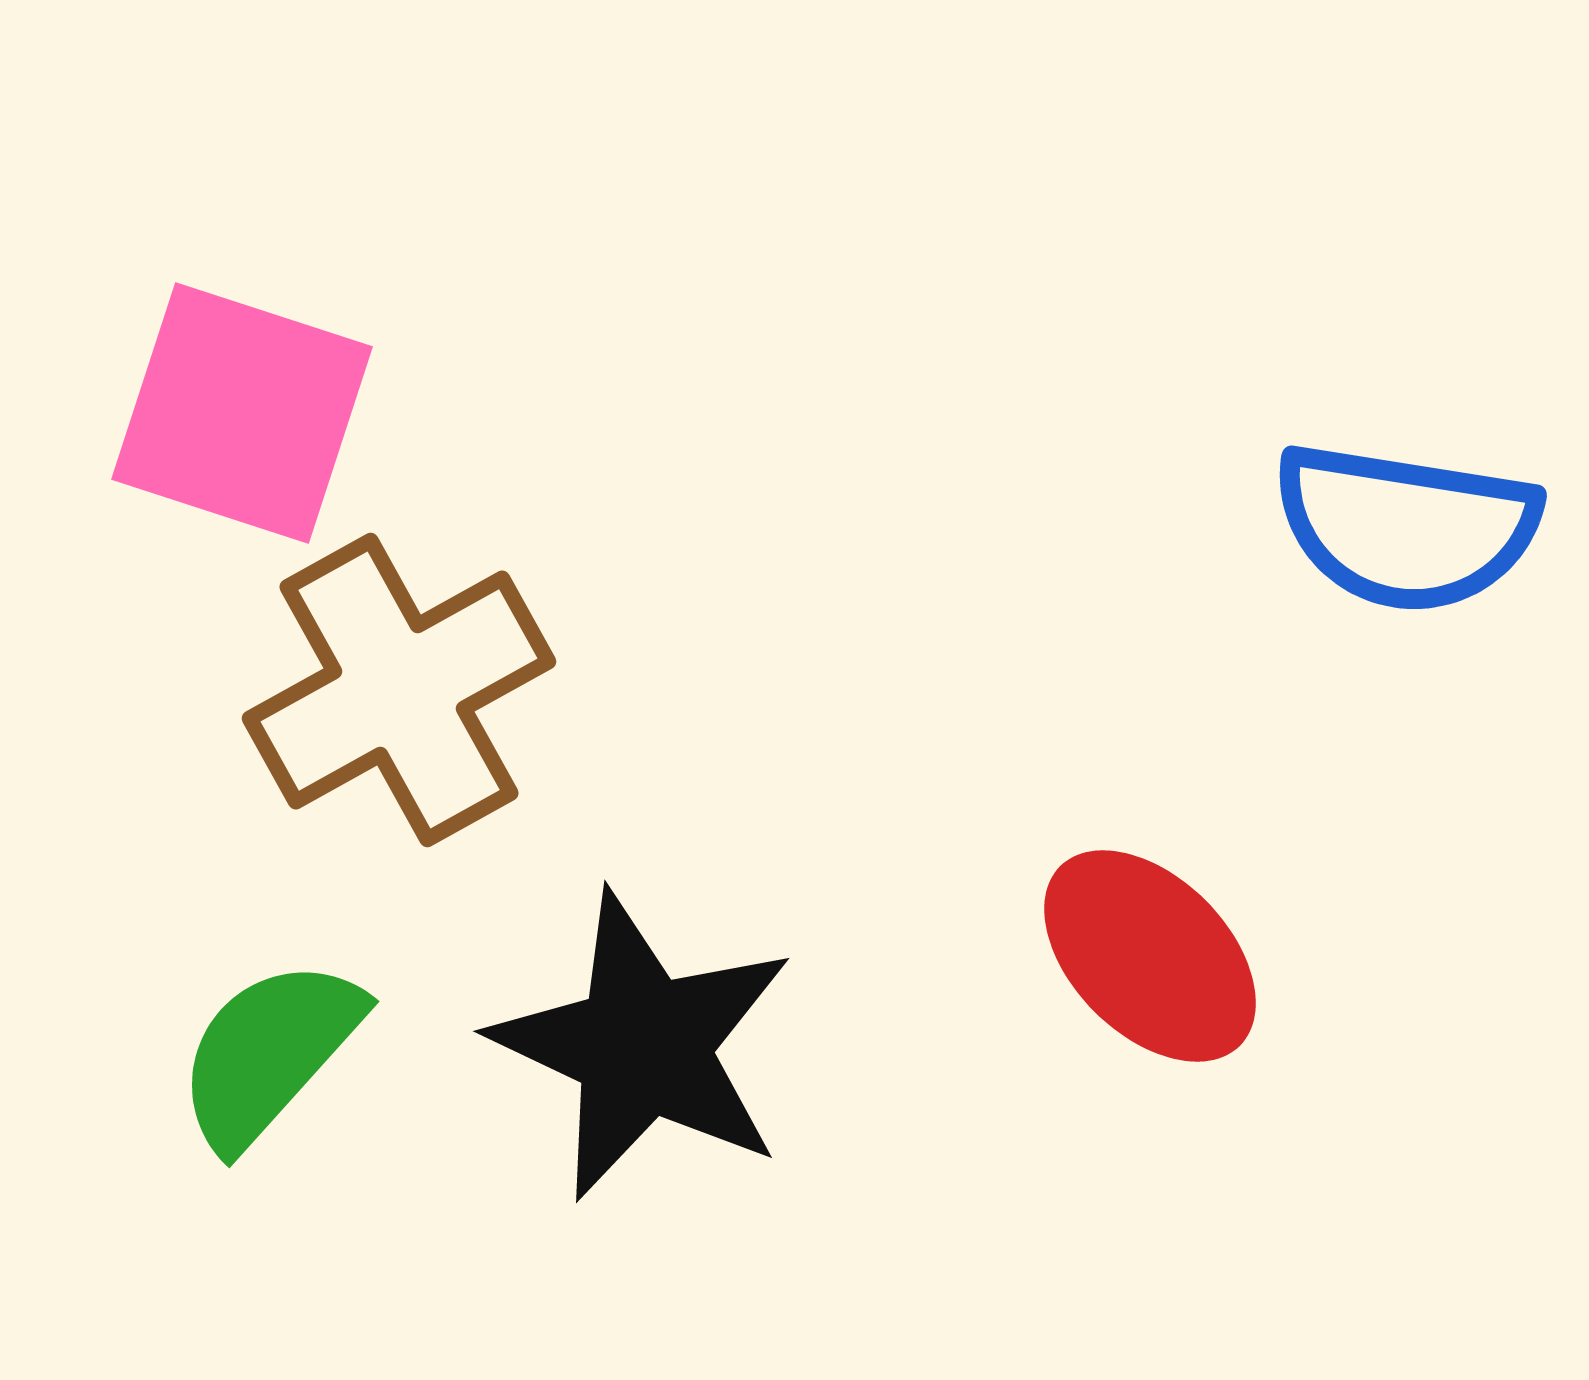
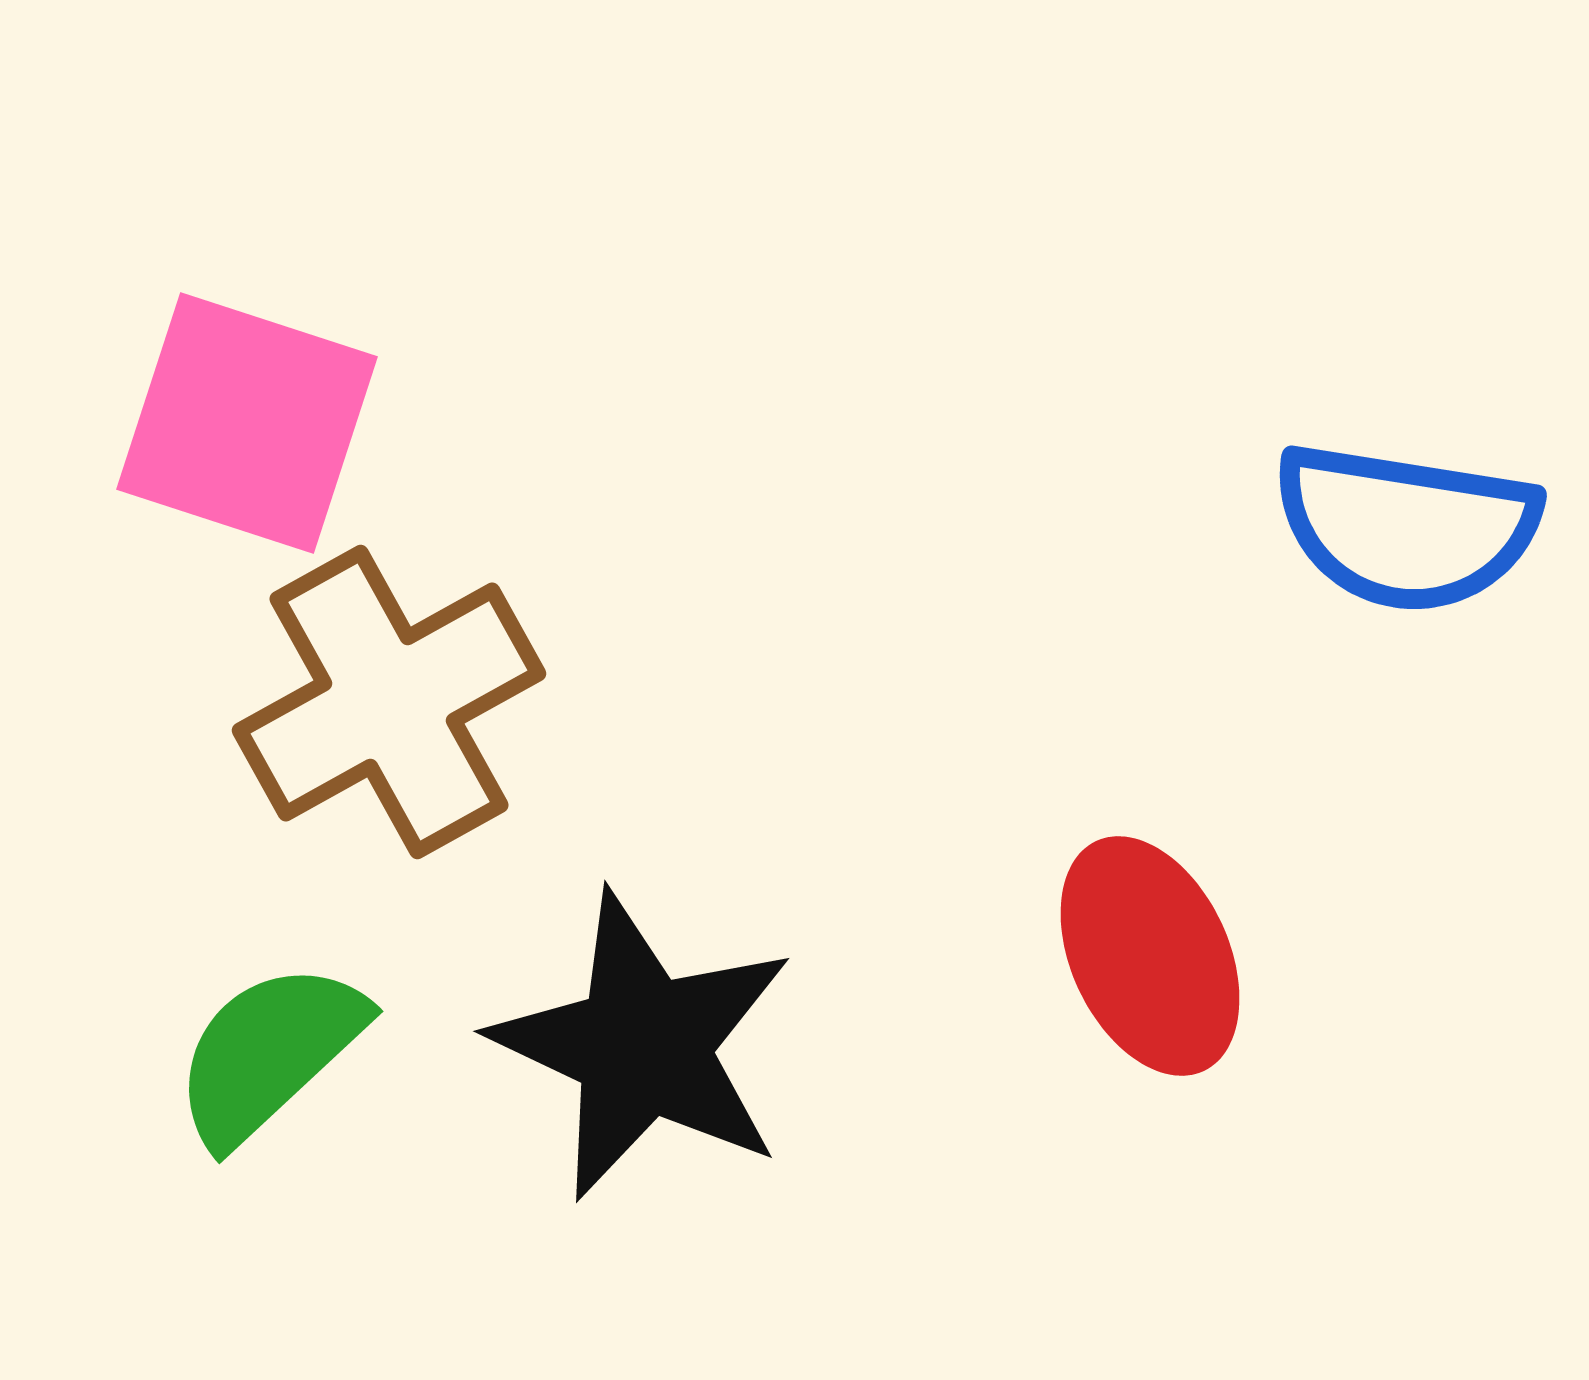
pink square: moved 5 px right, 10 px down
brown cross: moved 10 px left, 12 px down
red ellipse: rotated 20 degrees clockwise
green semicircle: rotated 5 degrees clockwise
